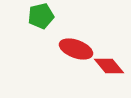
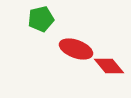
green pentagon: moved 3 px down
